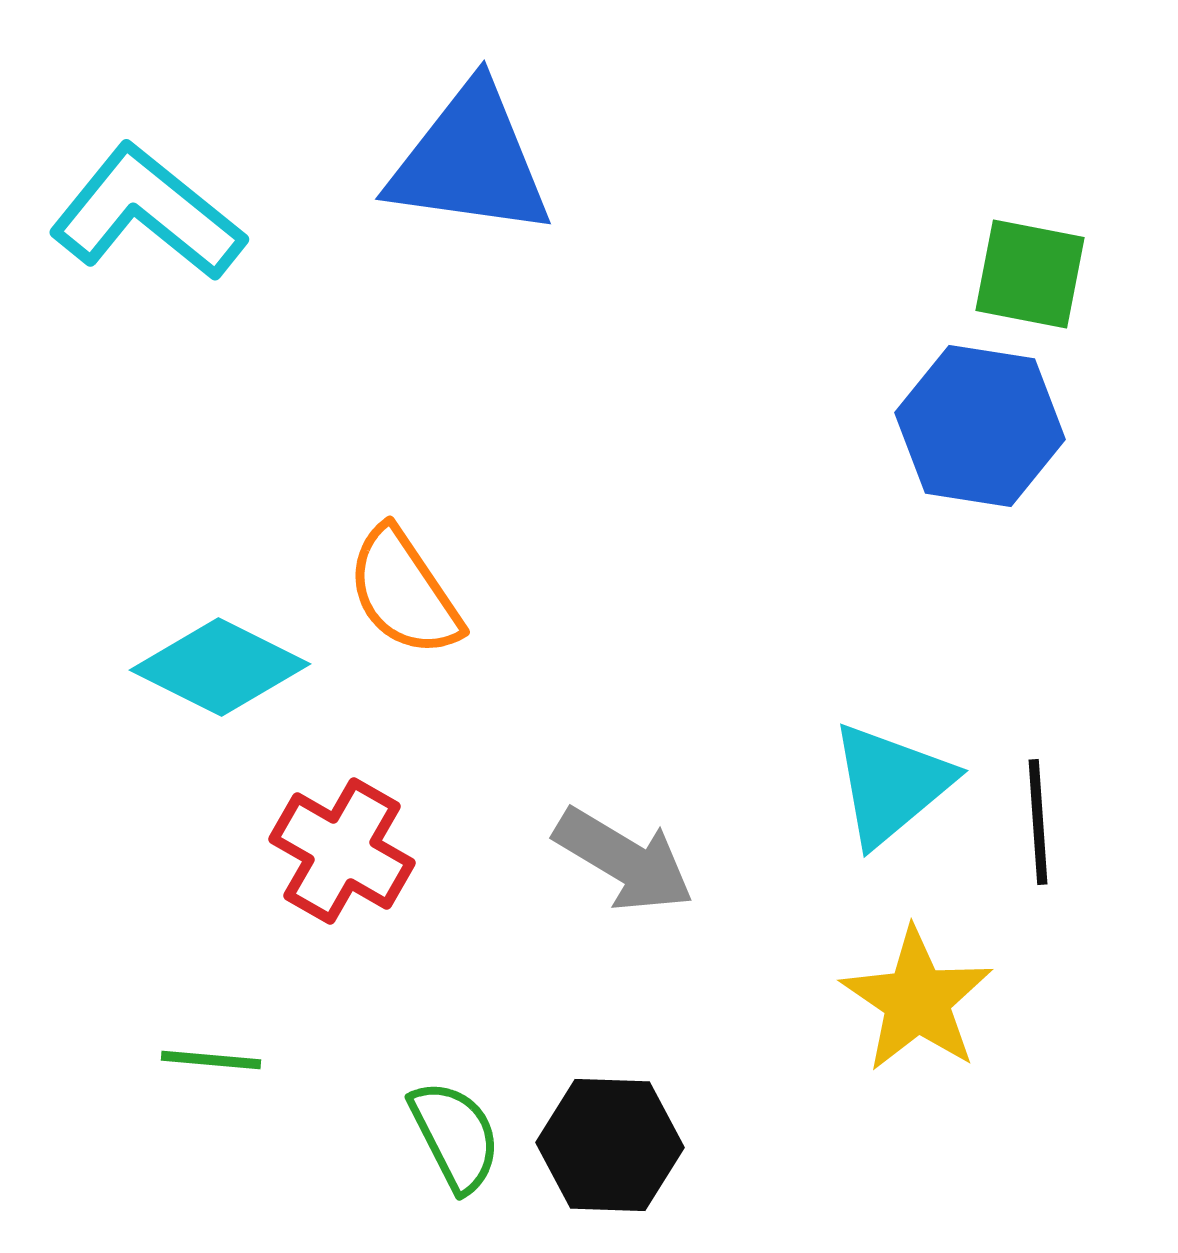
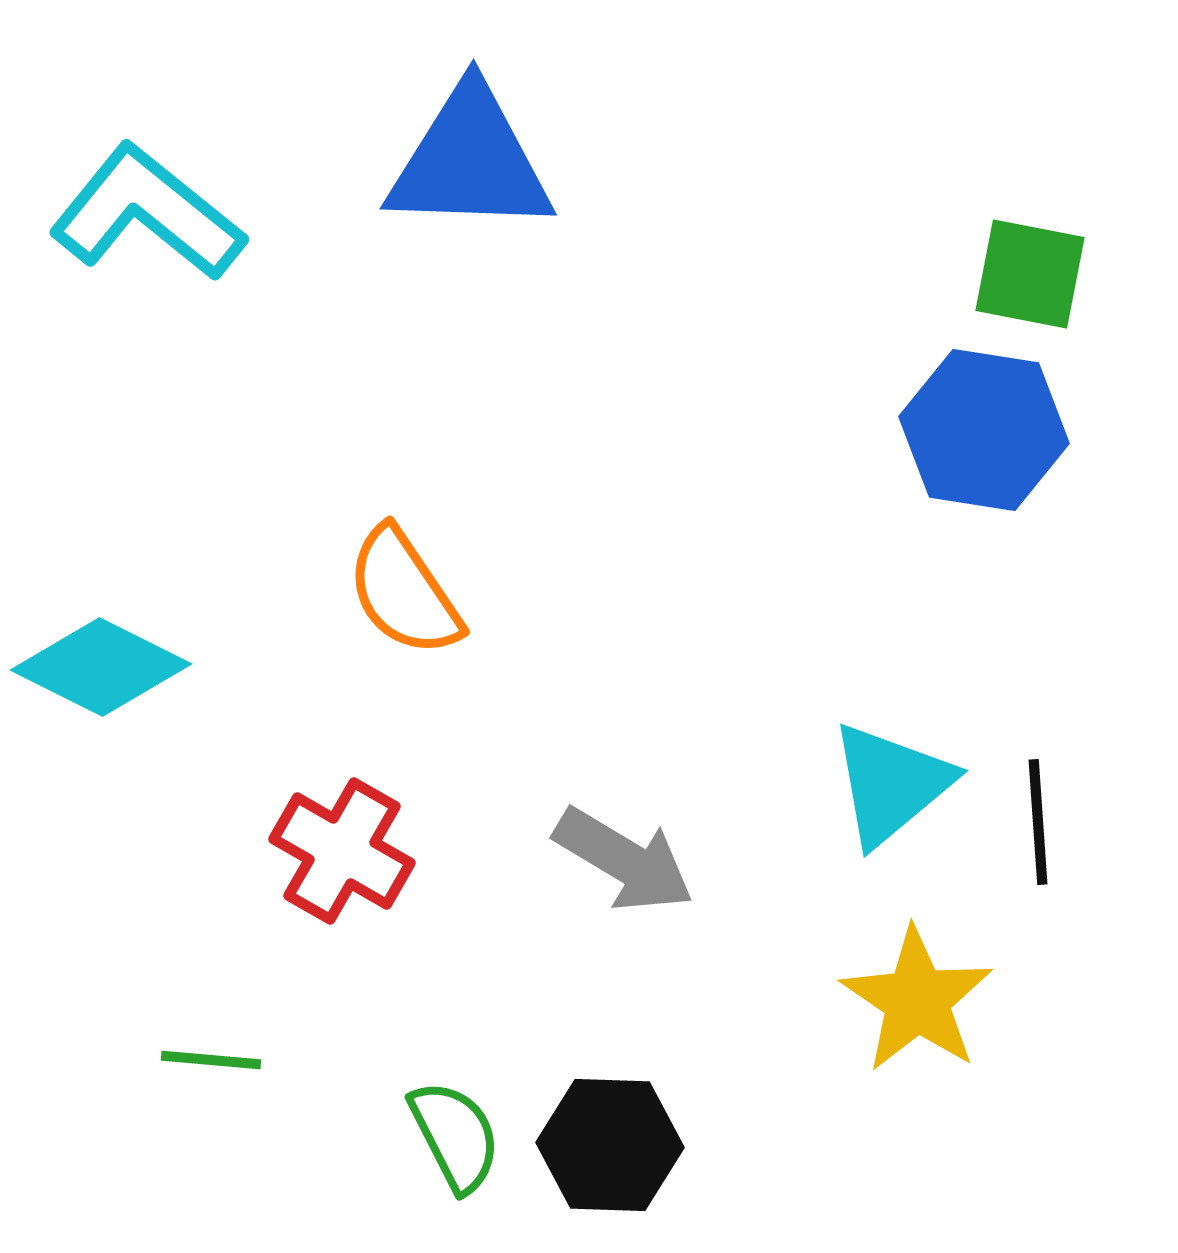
blue triangle: rotated 6 degrees counterclockwise
blue hexagon: moved 4 px right, 4 px down
cyan diamond: moved 119 px left
